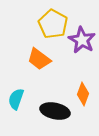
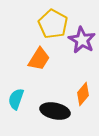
orange trapezoid: rotated 95 degrees counterclockwise
orange diamond: rotated 20 degrees clockwise
